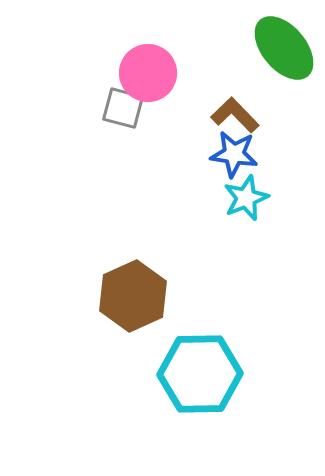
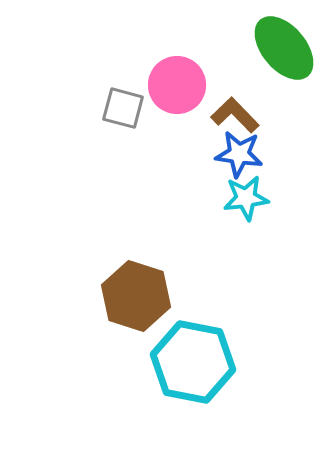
pink circle: moved 29 px right, 12 px down
blue star: moved 5 px right
cyan star: rotated 15 degrees clockwise
brown hexagon: moved 3 px right; rotated 18 degrees counterclockwise
cyan hexagon: moved 7 px left, 12 px up; rotated 12 degrees clockwise
